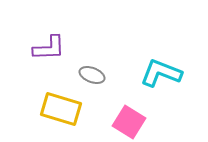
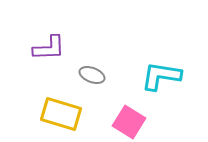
cyan L-shape: moved 3 px down; rotated 12 degrees counterclockwise
yellow rectangle: moved 5 px down
